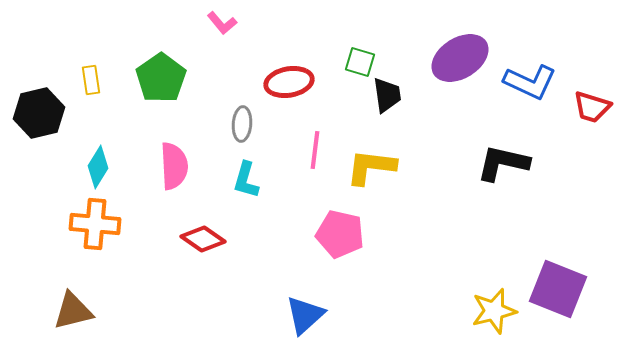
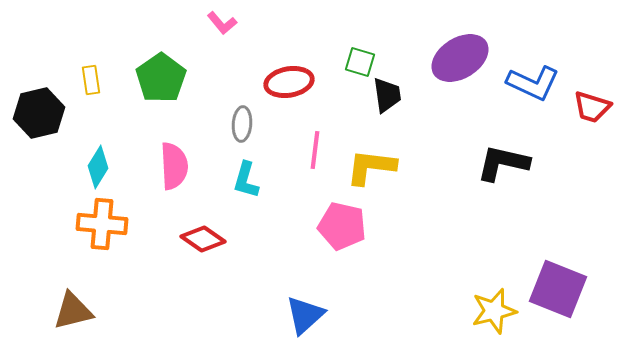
blue L-shape: moved 3 px right, 1 px down
orange cross: moved 7 px right
pink pentagon: moved 2 px right, 8 px up
